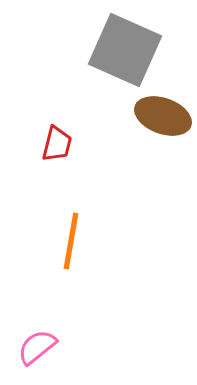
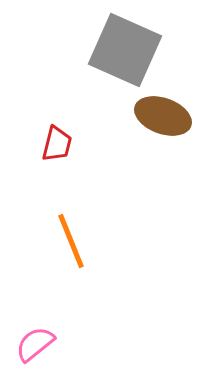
orange line: rotated 32 degrees counterclockwise
pink semicircle: moved 2 px left, 3 px up
